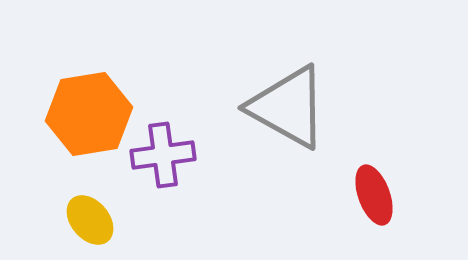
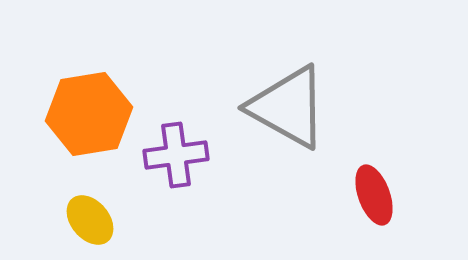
purple cross: moved 13 px right
